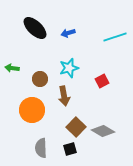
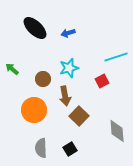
cyan line: moved 1 px right, 20 px down
green arrow: moved 1 px down; rotated 32 degrees clockwise
brown circle: moved 3 px right
brown arrow: moved 1 px right
orange circle: moved 2 px right
brown square: moved 3 px right, 11 px up
gray diamond: moved 14 px right; rotated 55 degrees clockwise
black square: rotated 16 degrees counterclockwise
